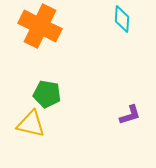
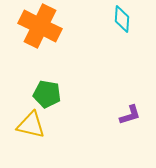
yellow triangle: moved 1 px down
